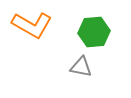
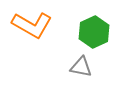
green hexagon: rotated 20 degrees counterclockwise
